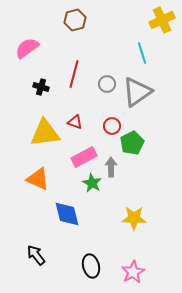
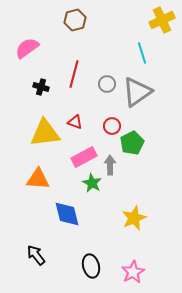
gray arrow: moved 1 px left, 2 px up
orange triangle: rotated 20 degrees counterclockwise
yellow star: rotated 25 degrees counterclockwise
